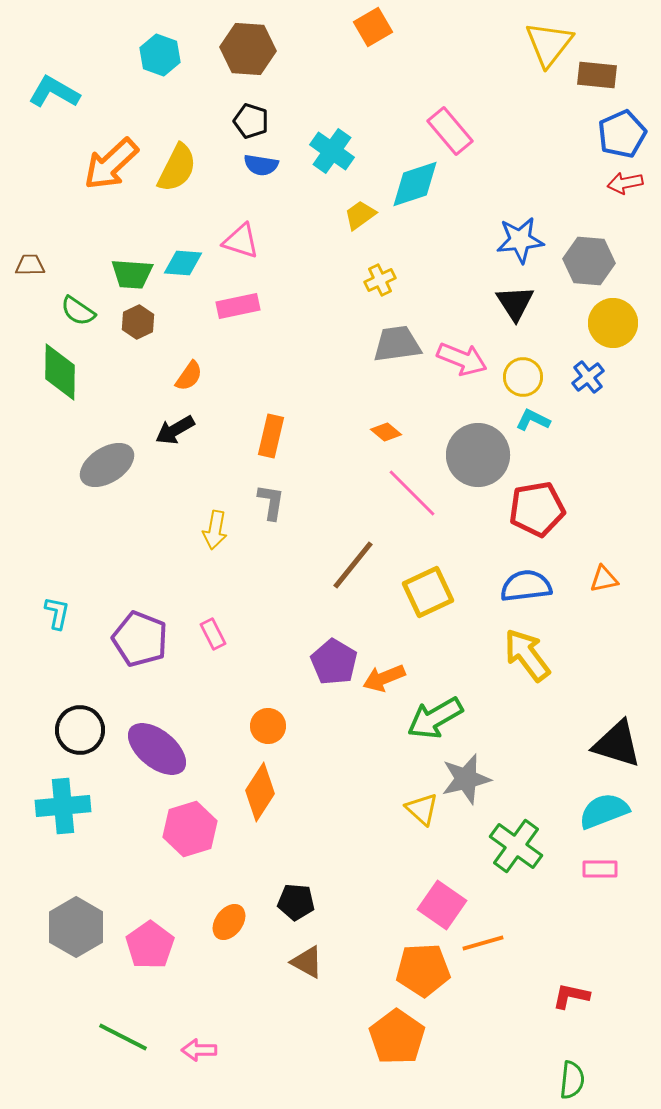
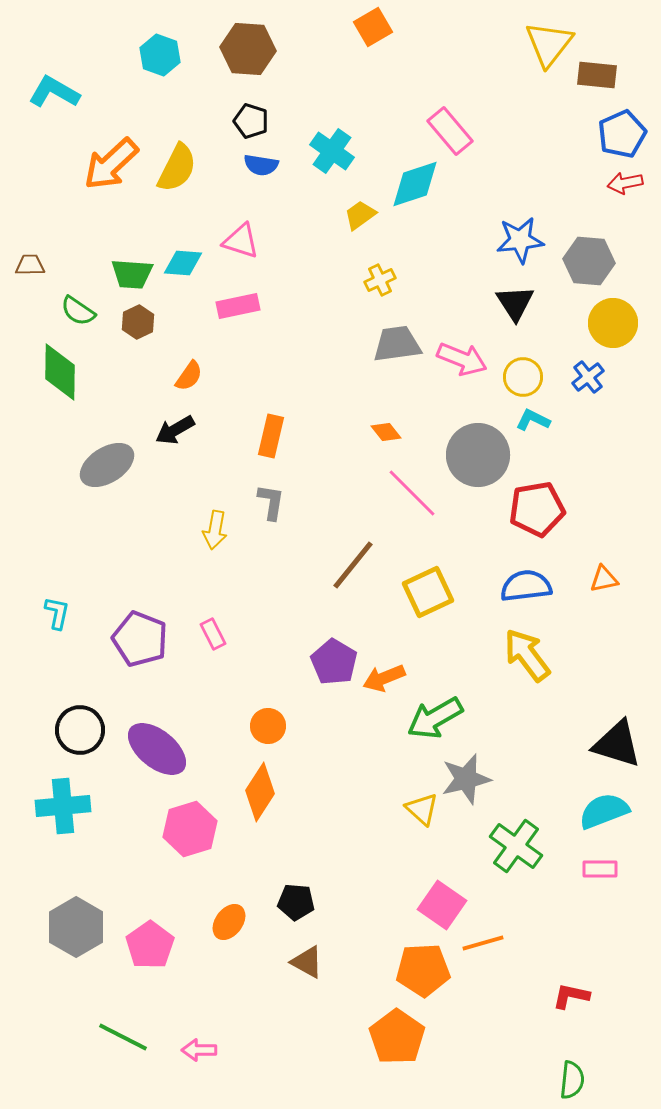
orange diamond at (386, 432): rotated 12 degrees clockwise
